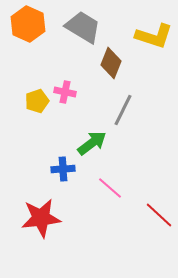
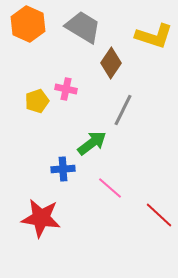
brown diamond: rotated 12 degrees clockwise
pink cross: moved 1 px right, 3 px up
red star: rotated 15 degrees clockwise
